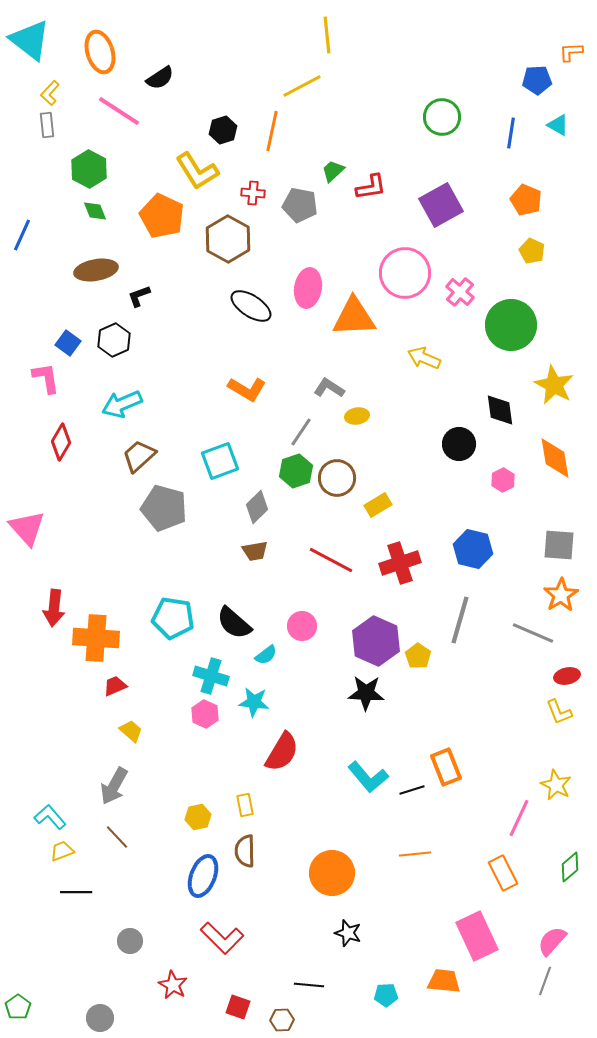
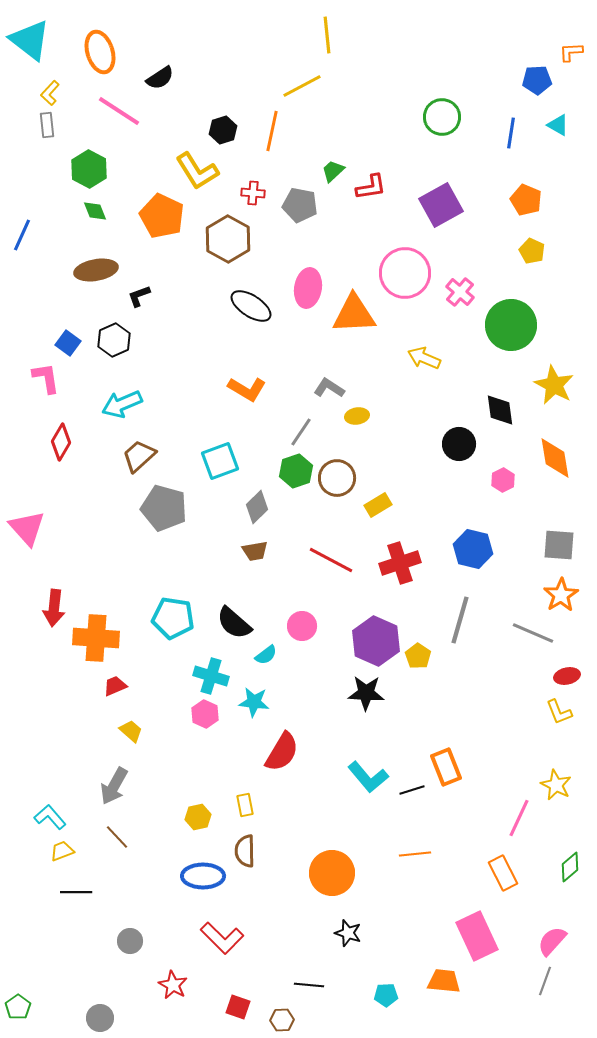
orange triangle at (354, 317): moved 3 px up
blue ellipse at (203, 876): rotated 69 degrees clockwise
